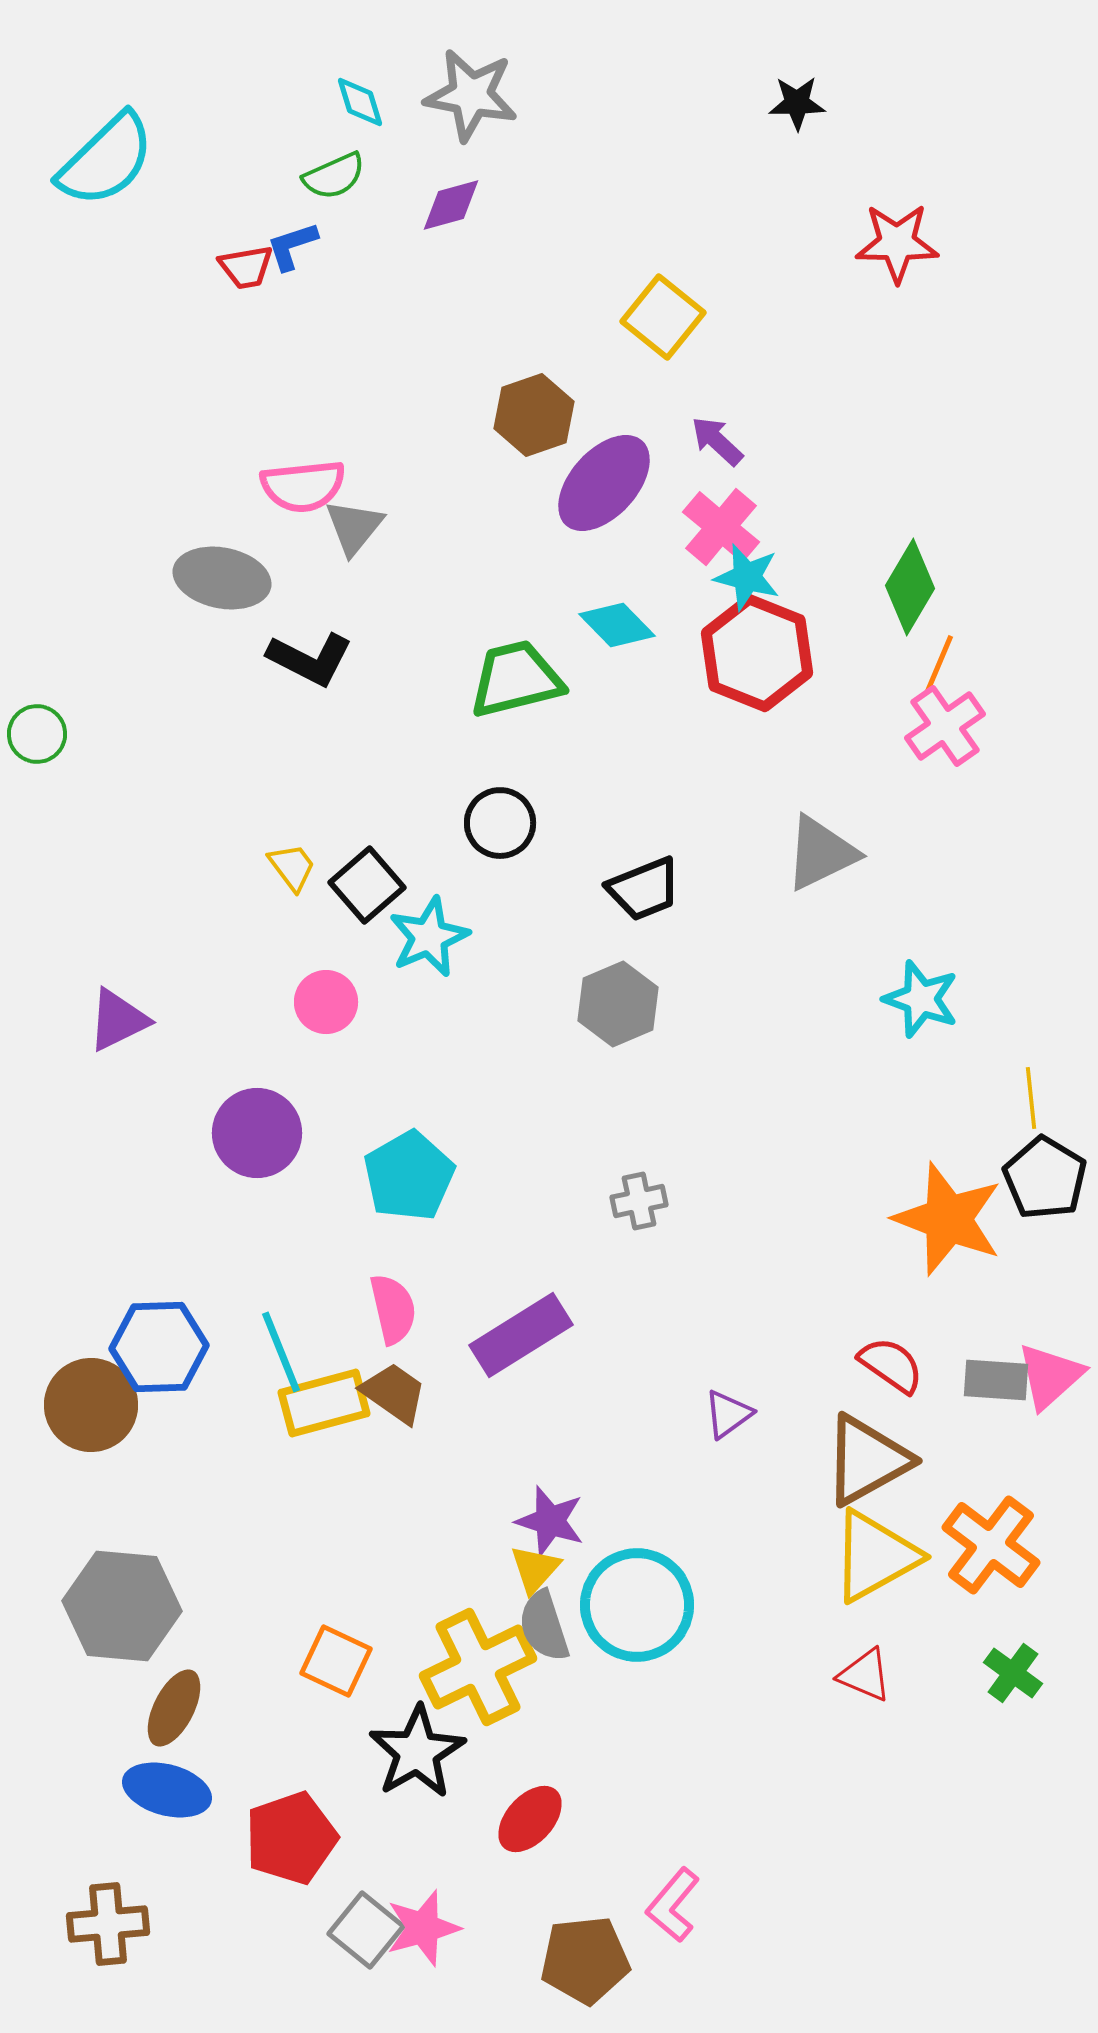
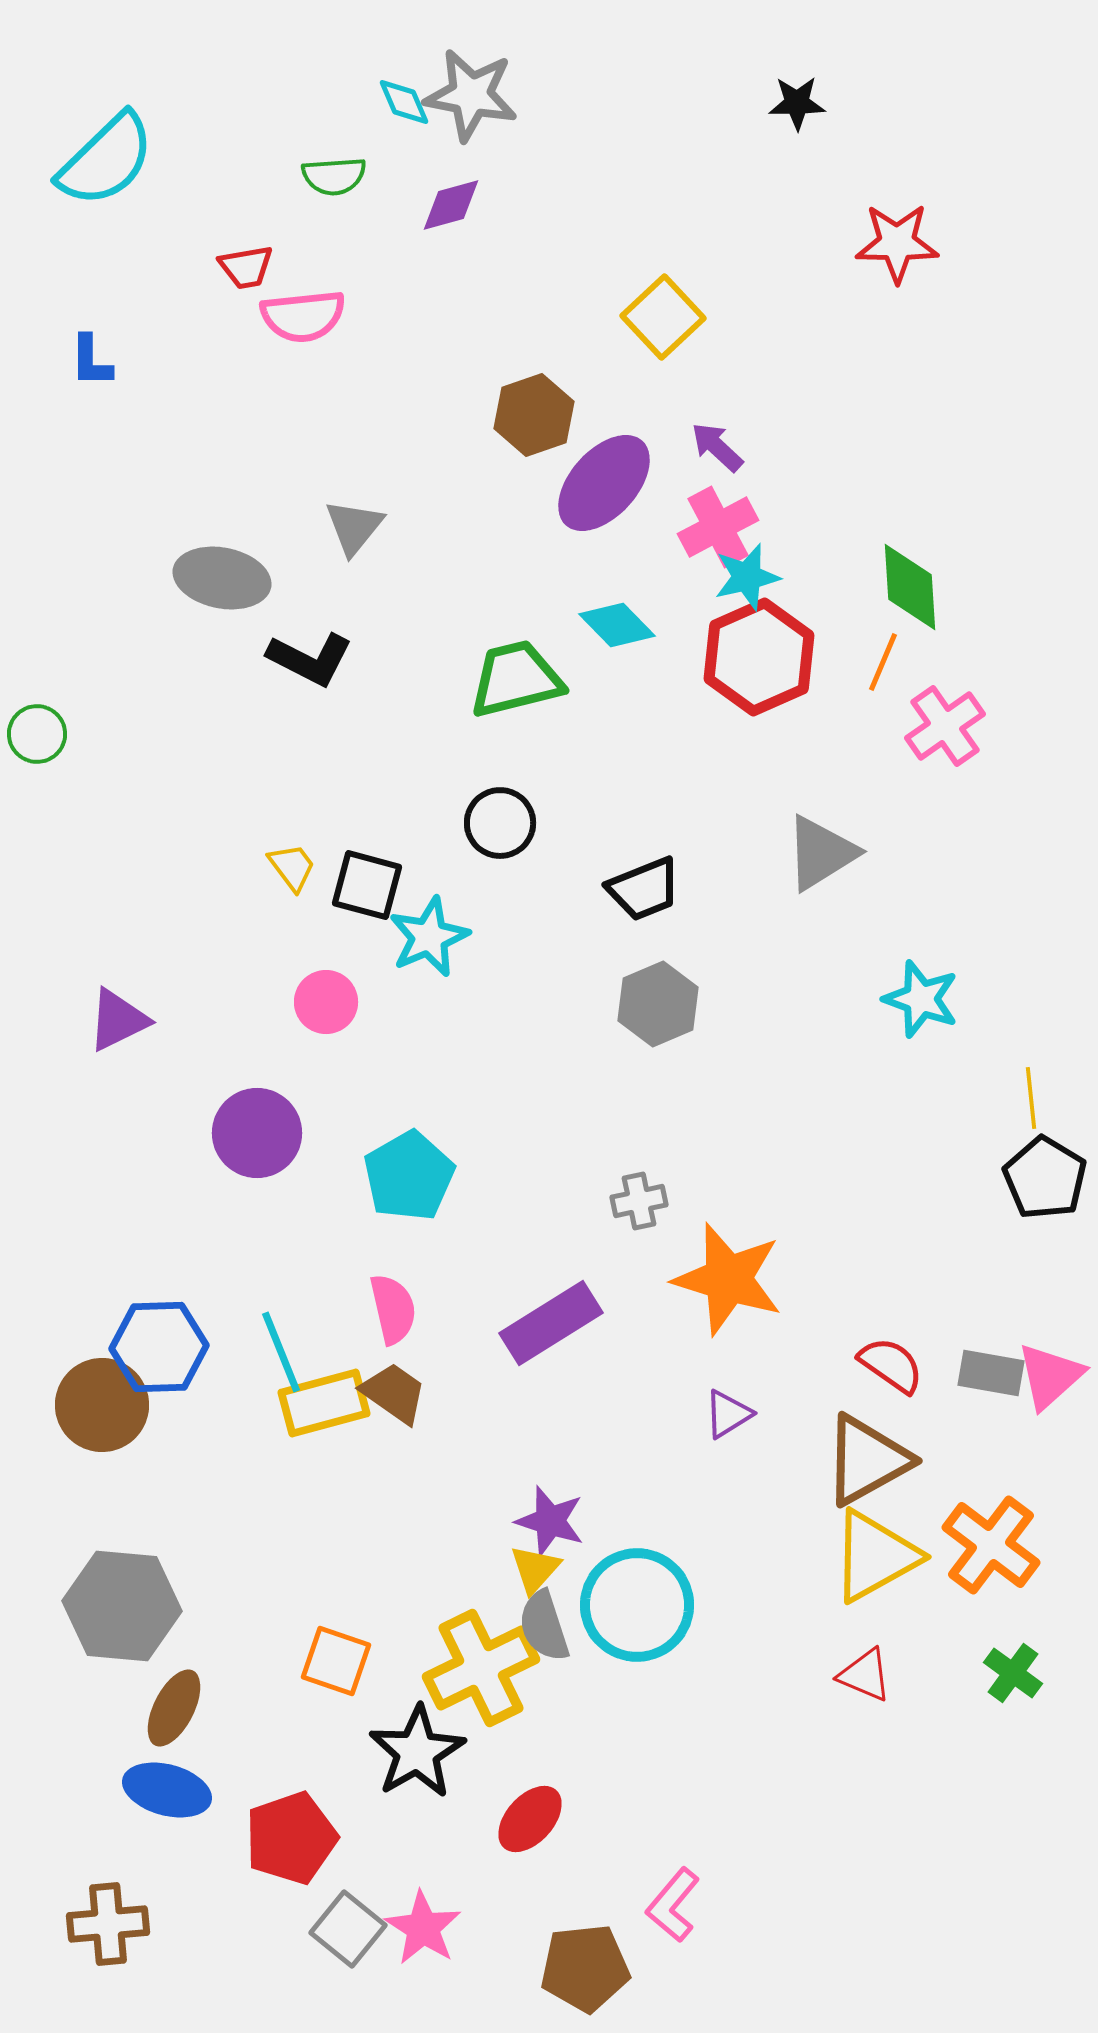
cyan diamond at (360, 102): moved 44 px right; rotated 6 degrees counterclockwise
green semicircle at (334, 176): rotated 20 degrees clockwise
blue L-shape at (292, 246): moved 201 px left, 115 px down; rotated 72 degrees counterclockwise
yellow square at (663, 317): rotated 8 degrees clockwise
purple arrow at (717, 441): moved 6 px down
pink semicircle at (303, 486): moved 170 px up
pink cross at (721, 527): moved 3 px left; rotated 22 degrees clockwise
cyan star at (747, 577): rotated 28 degrees counterclockwise
green diamond at (910, 587): rotated 34 degrees counterclockwise
red hexagon at (757, 653): moved 2 px right, 4 px down; rotated 14 degrees clockwise
orange line at (939, 664): moved 56 px left, 2 px up
gray triangle at (821, 853): rotated 6 degrees counterclockwise
black square at (367, 885): rotated 34 degrees counterclockwise
gray hexagon at (618, 1004): moved 40 px right
orange star at (948, 1219): moved 220 px left, 60 px down; rotated 4 degrees counterclockwise
purple rectangle at (521, 1335): moved 30 px right, 12 px up
gray rectangle at (996, 1380): moved 5 px left, 7 px up; rotated 6 degrees clockwise
brown circle at (91, 1405): moved 11 px right
purple triangle at (728, 1414): rotated 4 degrees clockwise
orange square at (336, 1661): rotated 6 degrees counterclockwise
yellow cross at (478, 1667): moved 3 px right, 1 px down
pink star at (423, 1928): rotated 24 degrees counterclockwise
gray square at (366, 1930): moved 18 px left, 1 px up
brown pentagon at (585, 1960): moved 8 px down
